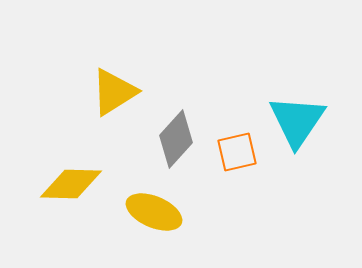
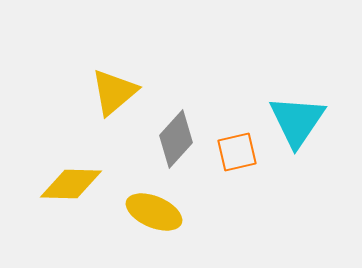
yellow triangle: rotated 8 degrees counterclockwise
